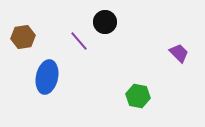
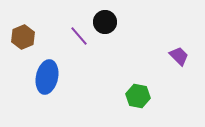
brown hexagon: rotated 15 degrees counterclockwise
purple line: moved 5 px up
purple trapezoid: moved 3 px down
